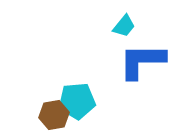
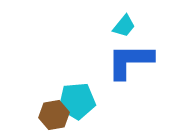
blue L-shape: moved 12 px left
